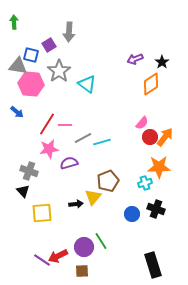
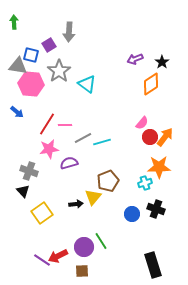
yellow square: rotated 30 degrees counterclockwise
